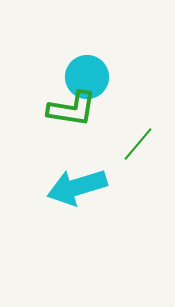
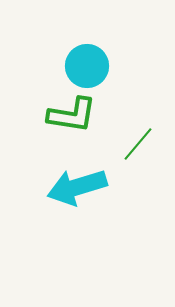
cyan circle: moved 11 px up
green L-shape: moved 6 px down
